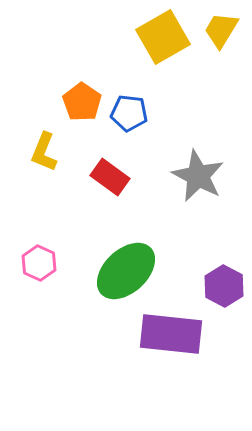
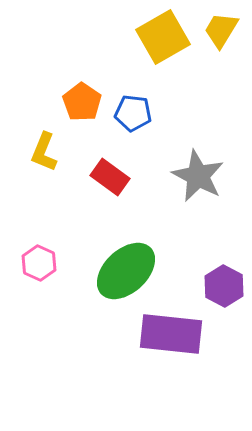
blue pentagon: moved 4 px right
